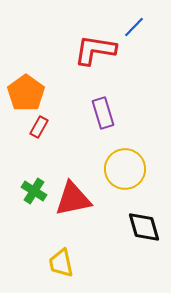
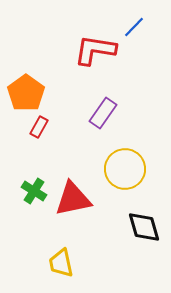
purple rectangle: rotated 52 degrees clockwise
